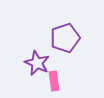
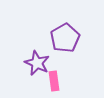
purple pentagon: rotated 12 degrees counterclockwise
